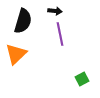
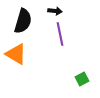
orange triangle: rotated 45 degrees counterclockwise
